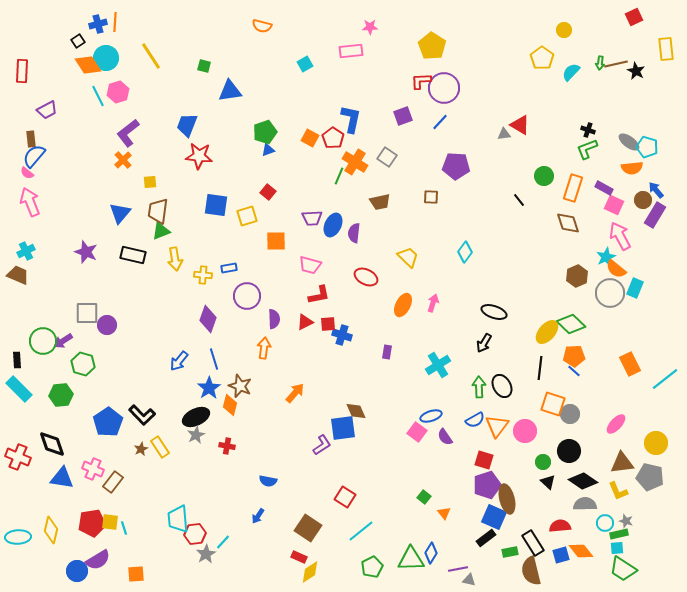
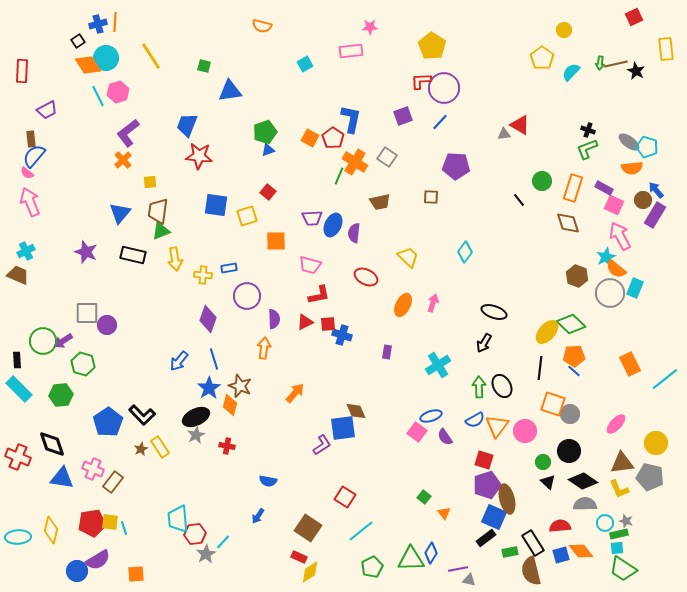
green circle at (544, 176): moved 2 px left, 5 px down
brown hexagon at (577, 276): rotated 15 degrees counterclockwise
yellow L-shape at (618, 491): moved 1 px right, 2 px up
